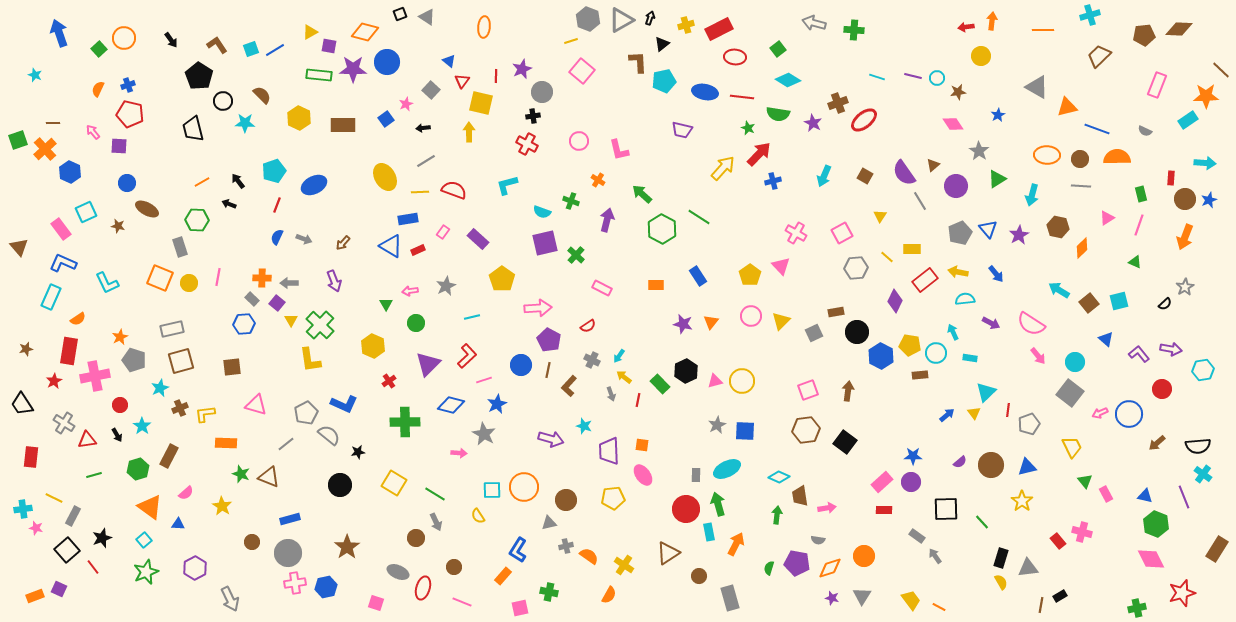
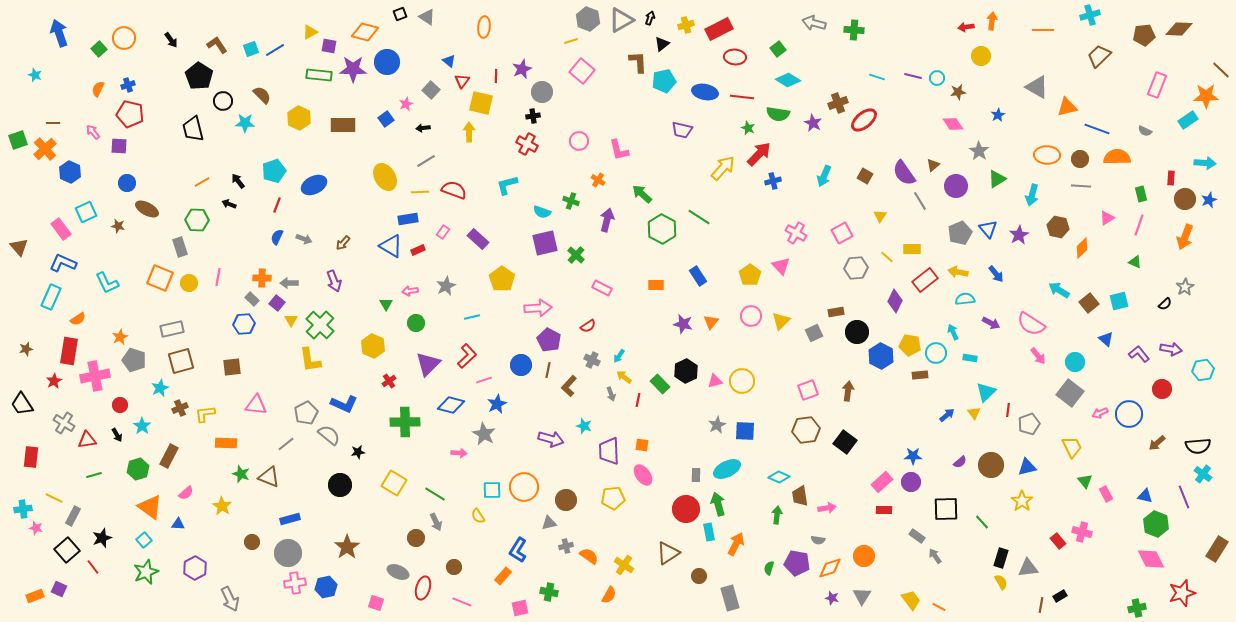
pink triangle at (256, 405): rotated 10 degrees counterclockwise
